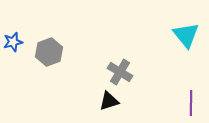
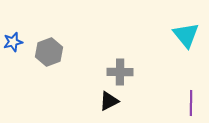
gray cross: rotated 30 degrees counterclockwise
black triangle: rotated 10 degrees counterclockwise
